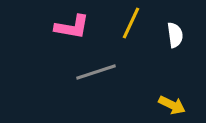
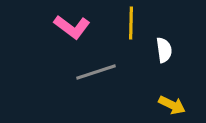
yellow line: rotated 24 degrees counterclockwise
pink L-shape: rotated 27 degrees clockwise
white semicircle: moved 11 px left, 15 px down
